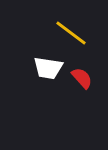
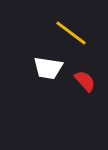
red semicircle: moved 3 px right, 3 px down
